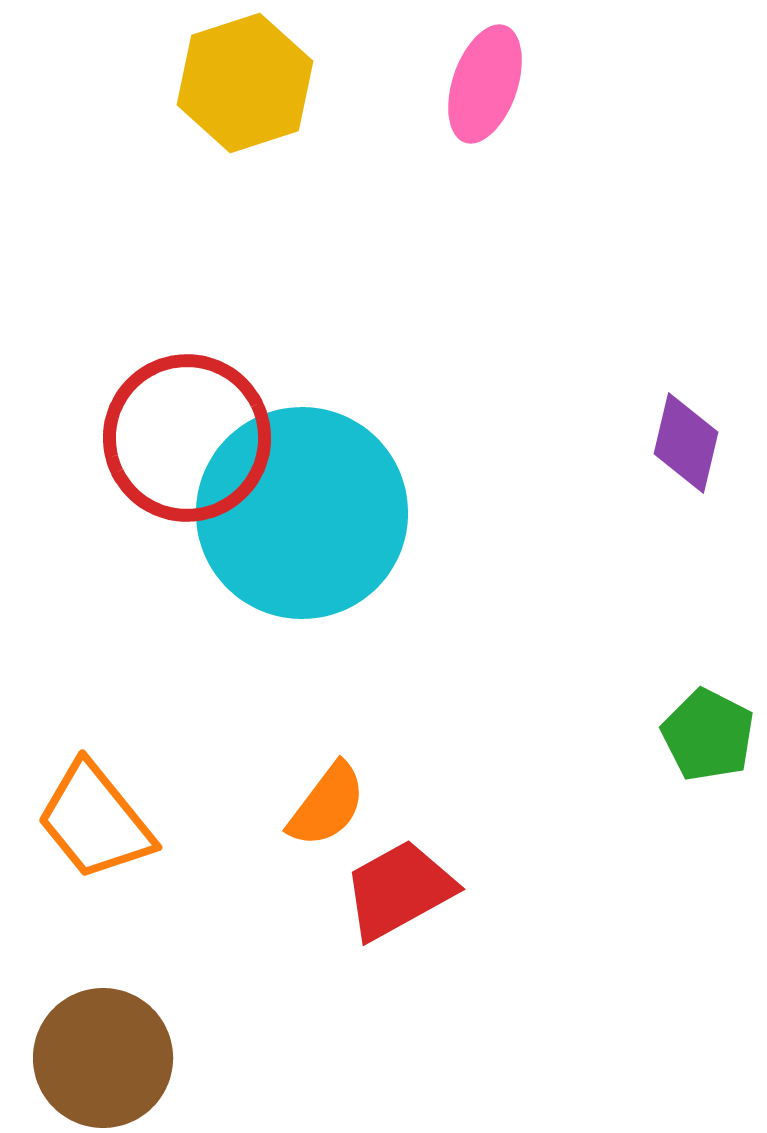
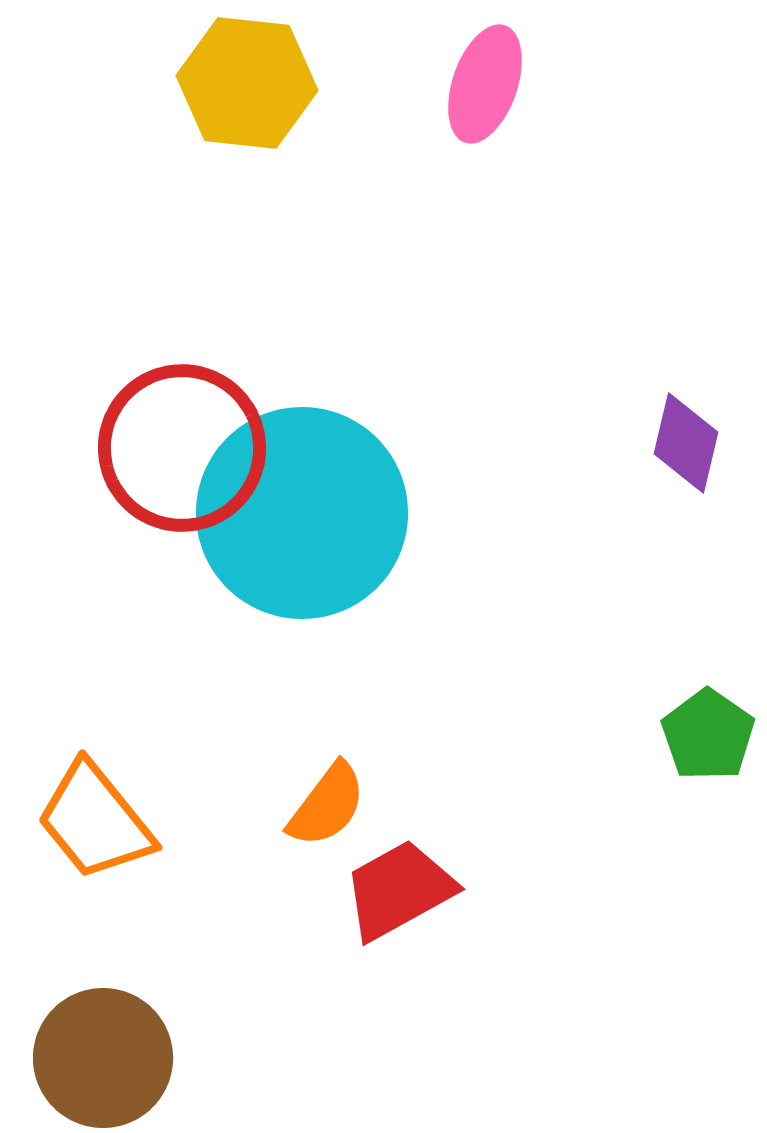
yellow hexagon: moved 2 px right; rotated 24 degrees clockwise
red circle: moved 5 px left, 10 px down
green pentagon: rotated 8 degrees clockwise
